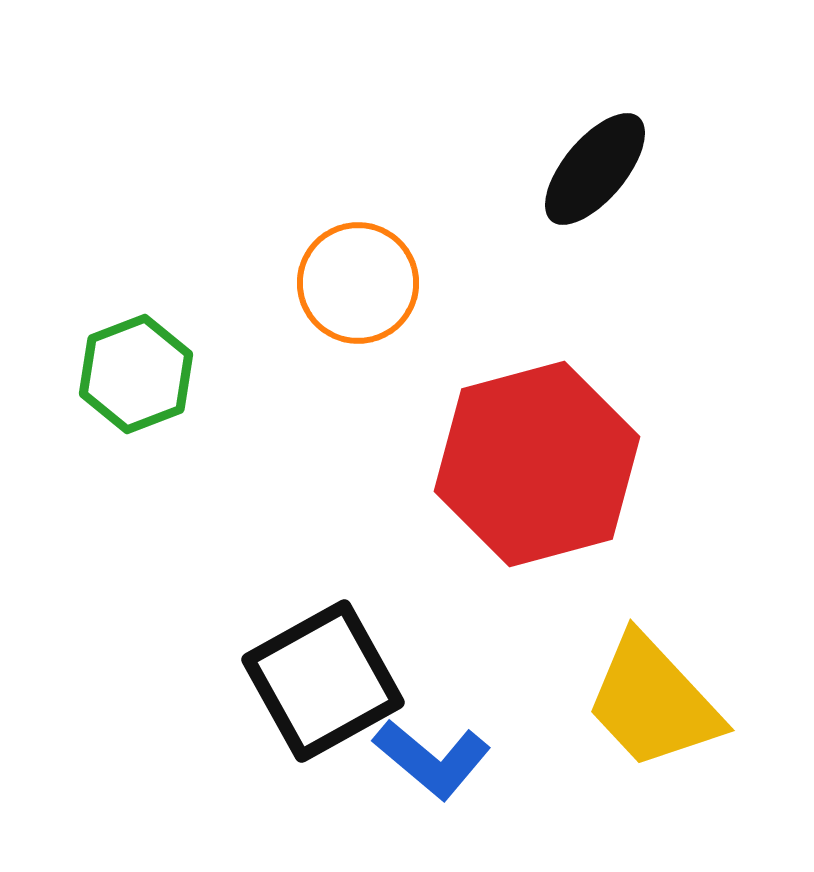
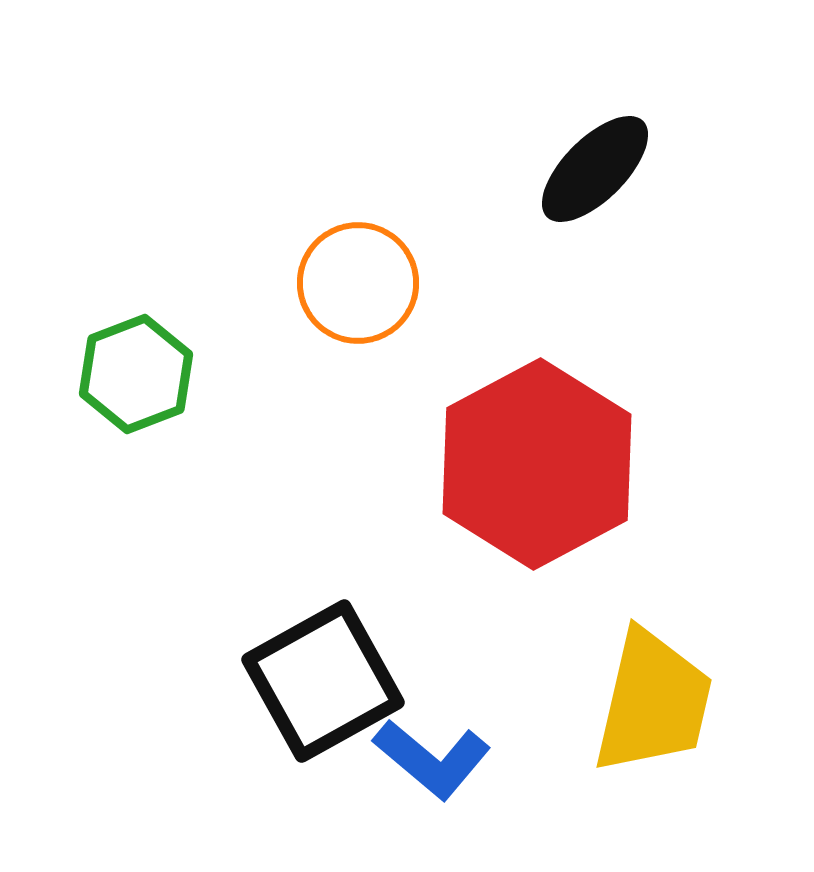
black ellipse: rotated 5 degrees clockwise
red hexagon: rotated 13 degrees counterclockwise
yellow trapezoid: rotated 124 degrees counterclockwise
